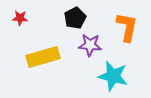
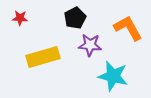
orange L-shape: moved 1 px right, 1 px down; rotated 40 degrees counterclockwise
